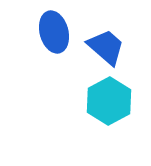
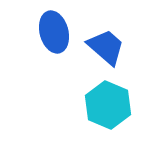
cyan hexagon: moved 1 px left, 4 px down; rotated 9 degrees counterclockwise
